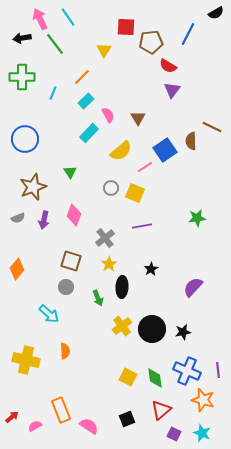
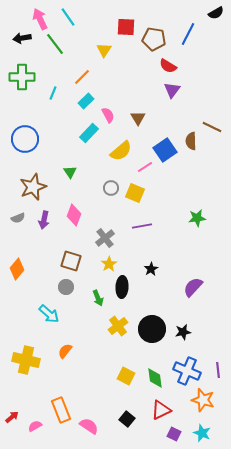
brown pentagon at (151, 42): moved 3 px right, 3 px up; rotated 15 degrees clockwise
yellow cross at (122, 326): moved 4 px left
orange semicircle at (65, 351): rotated 140 degrees counterclockwise
yellow square at (128, 377): moved 2 px left, 1 px up
red triangle at (161, 410): rotated 15 degrees clockwise
black square at (127, 419): rotated 28 degrees counterclockwise
